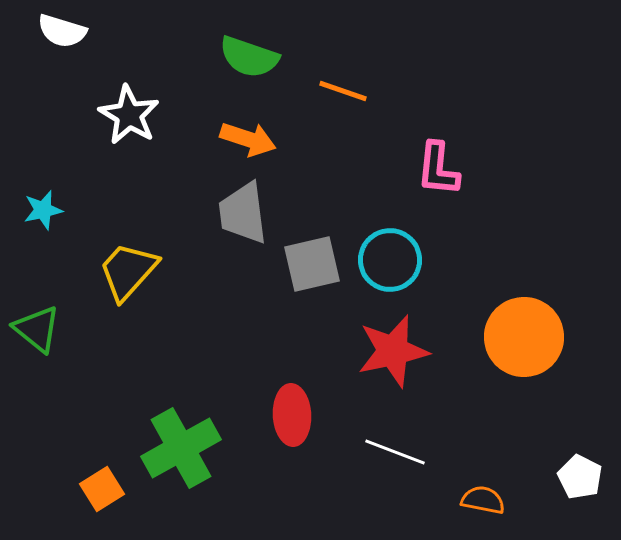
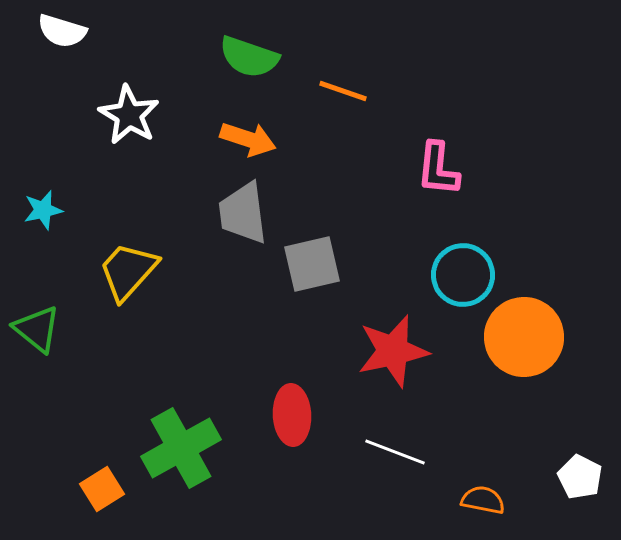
cyan circle: moved 73 px right, 15 px down
